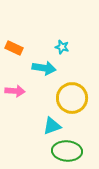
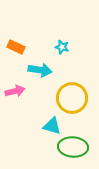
orange rectangle: moved 2 px right, 1 px up
cyan arrow: moved 4 px left, 2 px down
pink arrow: rotated 18 degrees counterclockwise
cyan triangle: rotated 36 degrees clockwise
green ellipse: moved 6 px right, 4 px up
